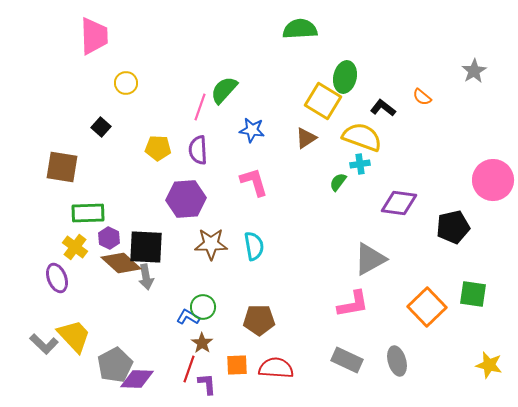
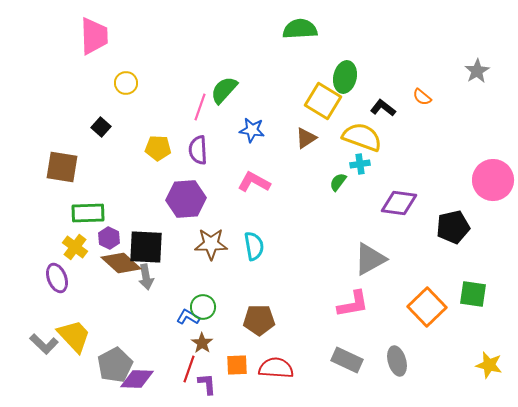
gray star at (474, 71): moved 3 px right
pink L-shape at (254, 182): rotated 44 degrees counterclockwise
